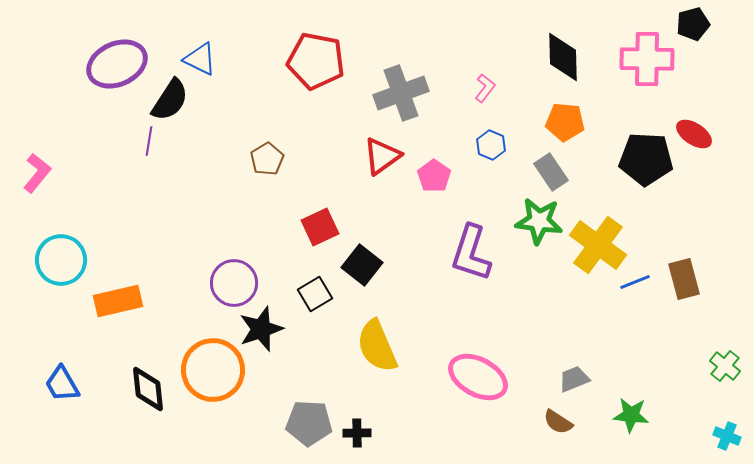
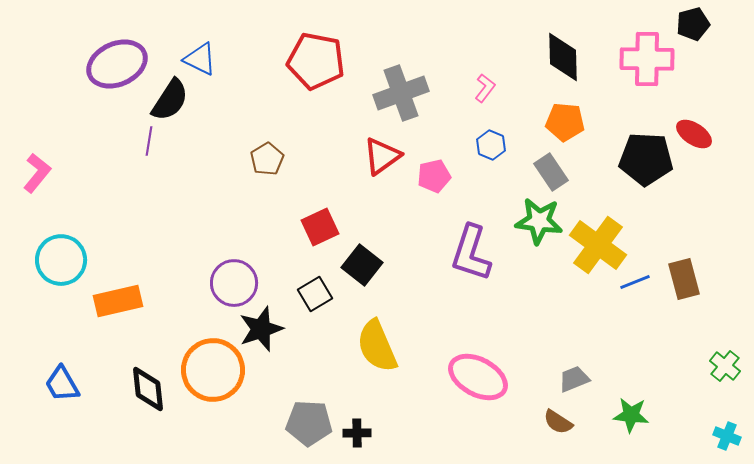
pink pentagon at (434, 176): rotated 24 degrees clockwise
